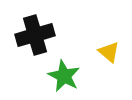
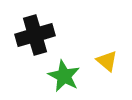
yellow triangle: moved 2 px left, 9 px down
